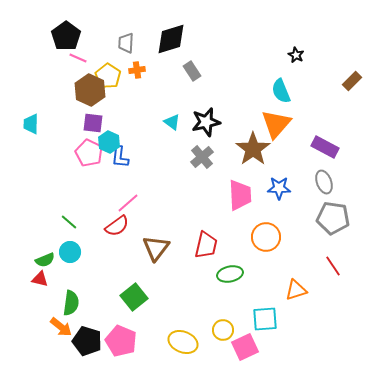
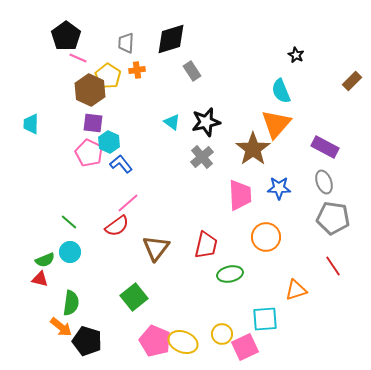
blue L-shape at (120, 157): moved 1 px right, 7 px down; rotated 135 degrees clockwise
yellow circle at (223, 330): moved 1 px left, 4 px down
pink pentagon at (121, 341): moved 34 px right
